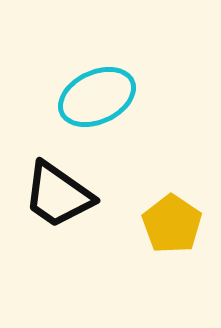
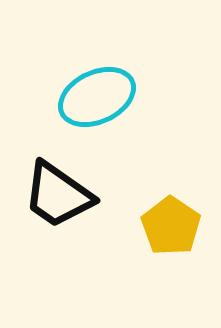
yellow pentagon: moved 1 px left, 2 px down
